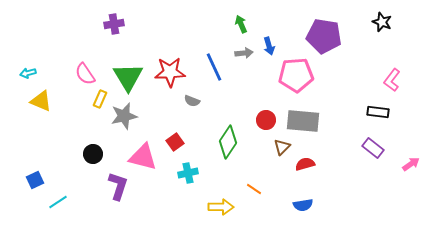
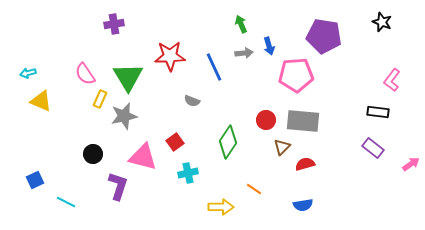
red star: moved 16 px up
cyan line: moved 8 px right; rotated 60 degrees clockwise
